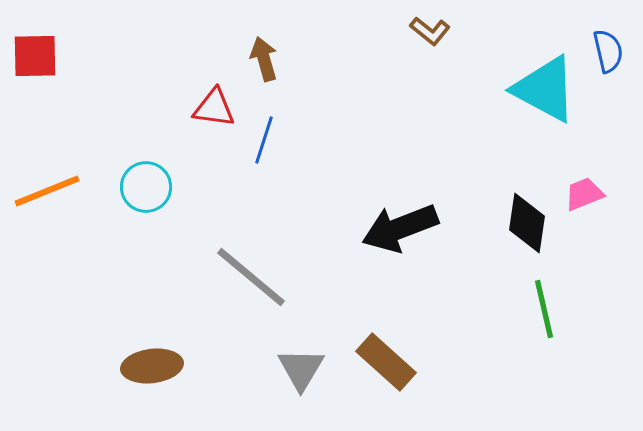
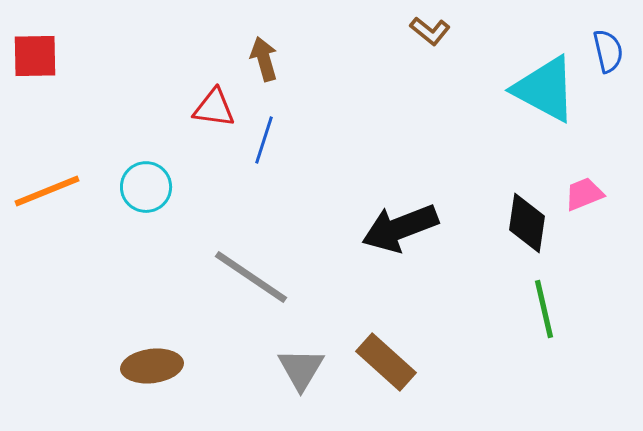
gray line: rotated 6 degrees counterclockwise
